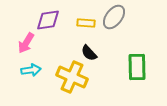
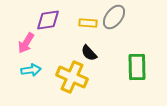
yellow rectangle: moved 2 px right
